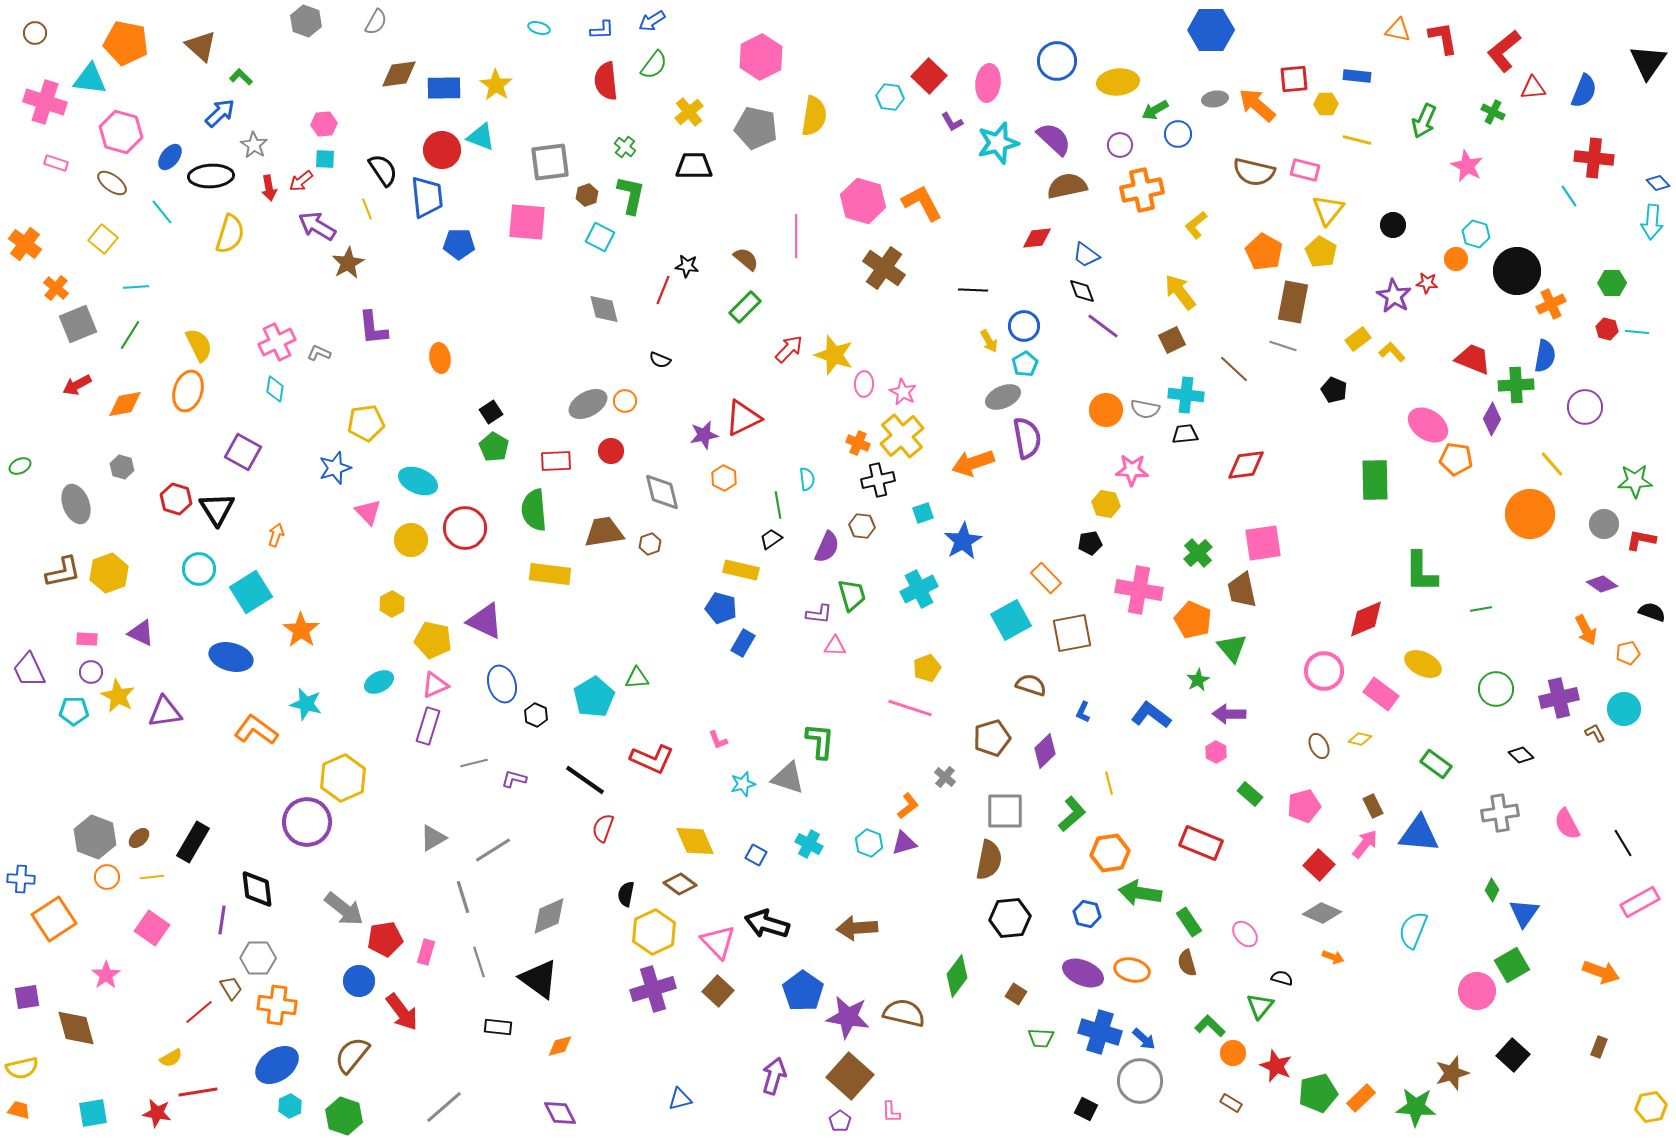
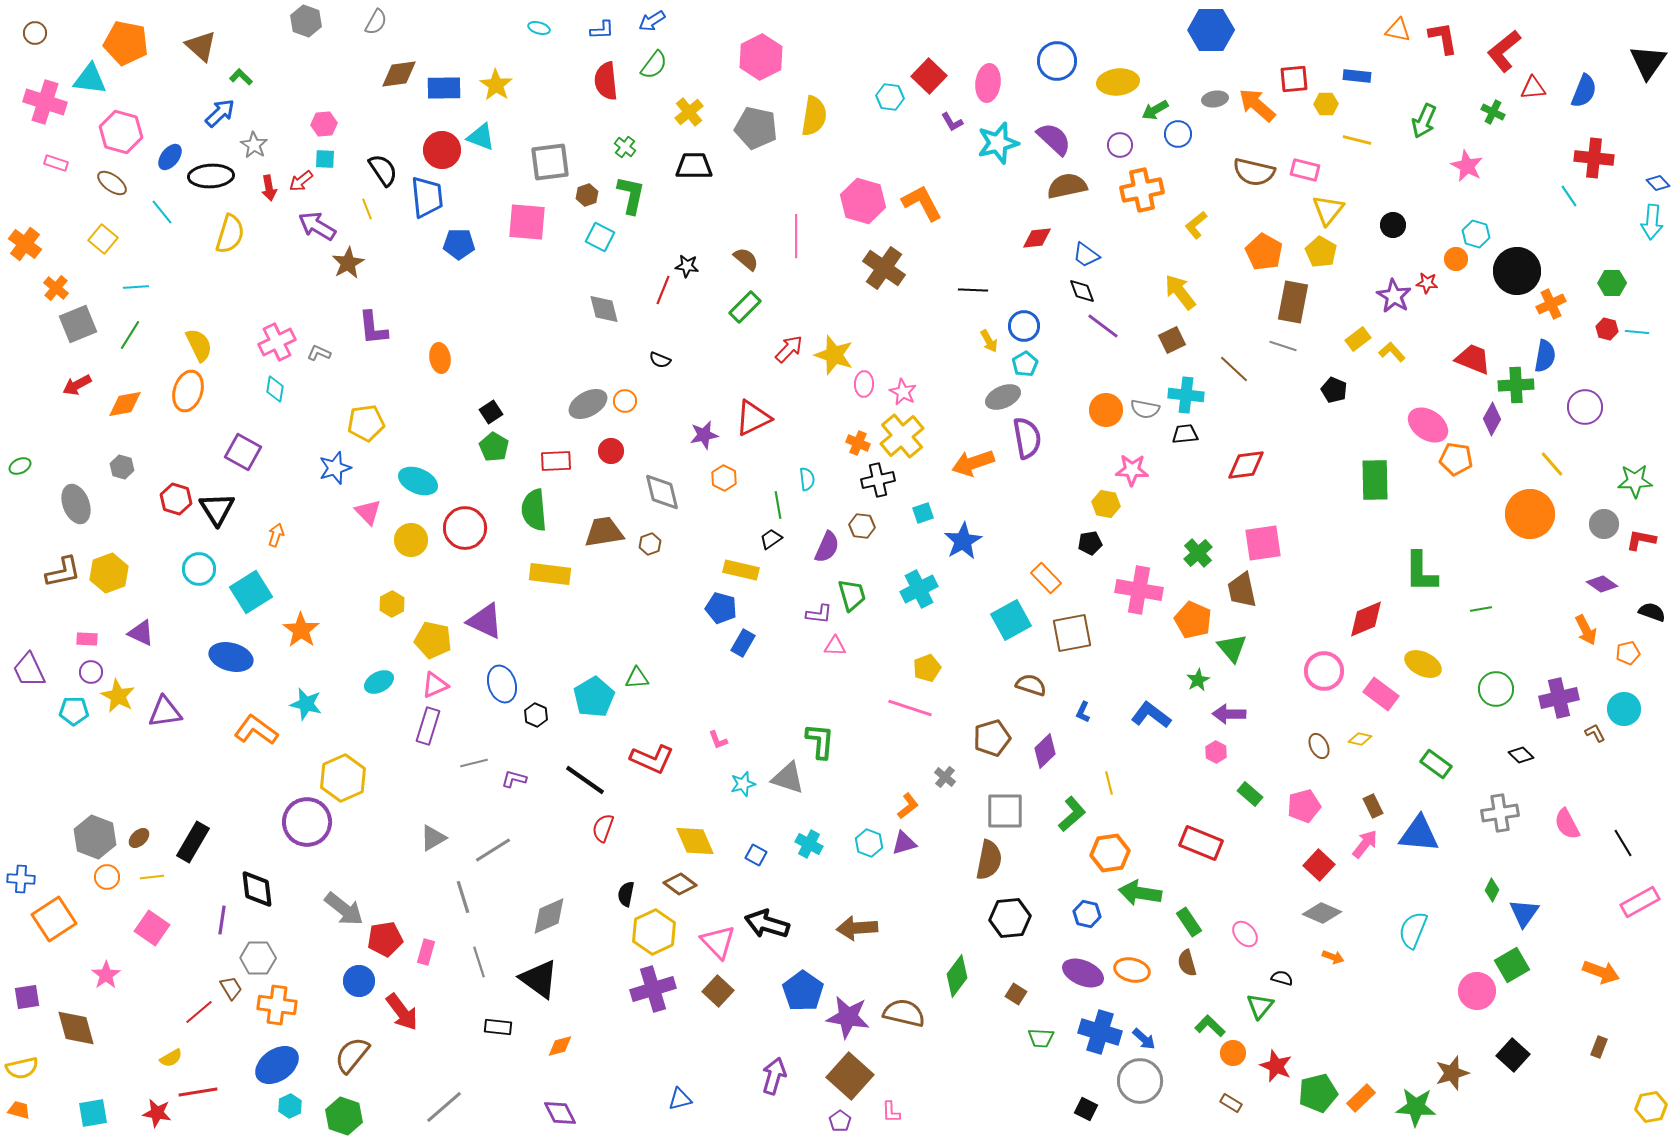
red triangle at (743, 418): moved 10 px right
